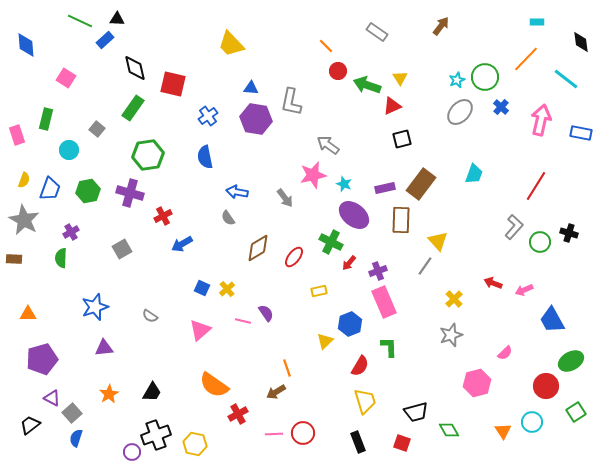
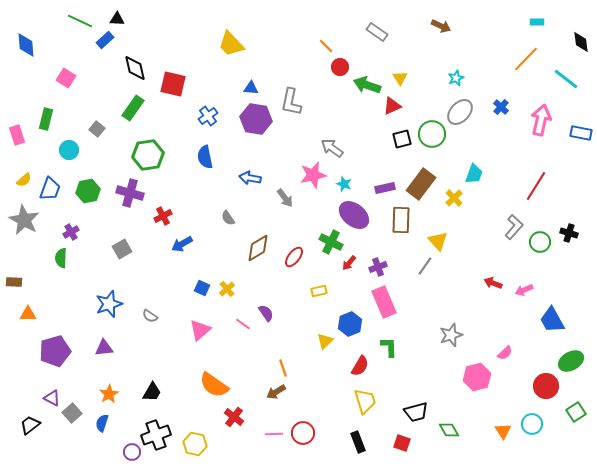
brown arrow at (441, 26): rotated 78 degrees clockwise
red circle at (338, 71): moved 2 px right, 4 px up
green circle at (485, 77): moved 53 px left, 57 px down
cyan star at (457, 80): moved 1 px left, 2 px up
gray arrow at (328, 145): moved 4 px right, 3 px down
yellow semicircle at (24, 180): rotated 28 degrees clockwise
blue arrow at (237, 192): moved 13 px right, 14 px up
brown rectangle at (14, 259): moved 23 px down
purple cross at (378, 271): moved 4 px up
yellow cross at (454, 299): moved 101 px up
blue star at (95, 307): moved 14 px right, 3 px up
pink line at (243, 321): moved 3 px down; rotated 21 degrees clockwise
purple pentagon at (42, 359): moved 13 px right, 8 px up
orange line at (287, 368): moved 4 px left
pink hexagon at (477, 383): moved 6 px up
red cross at (238, 414): moved 4 px left, 3 px down; rotated 24 degrees counterclockwise
cyan circle at (532, 422): moved 2 px down
blue semicircle at (76, 438): moved 26 px right, 15 px up
